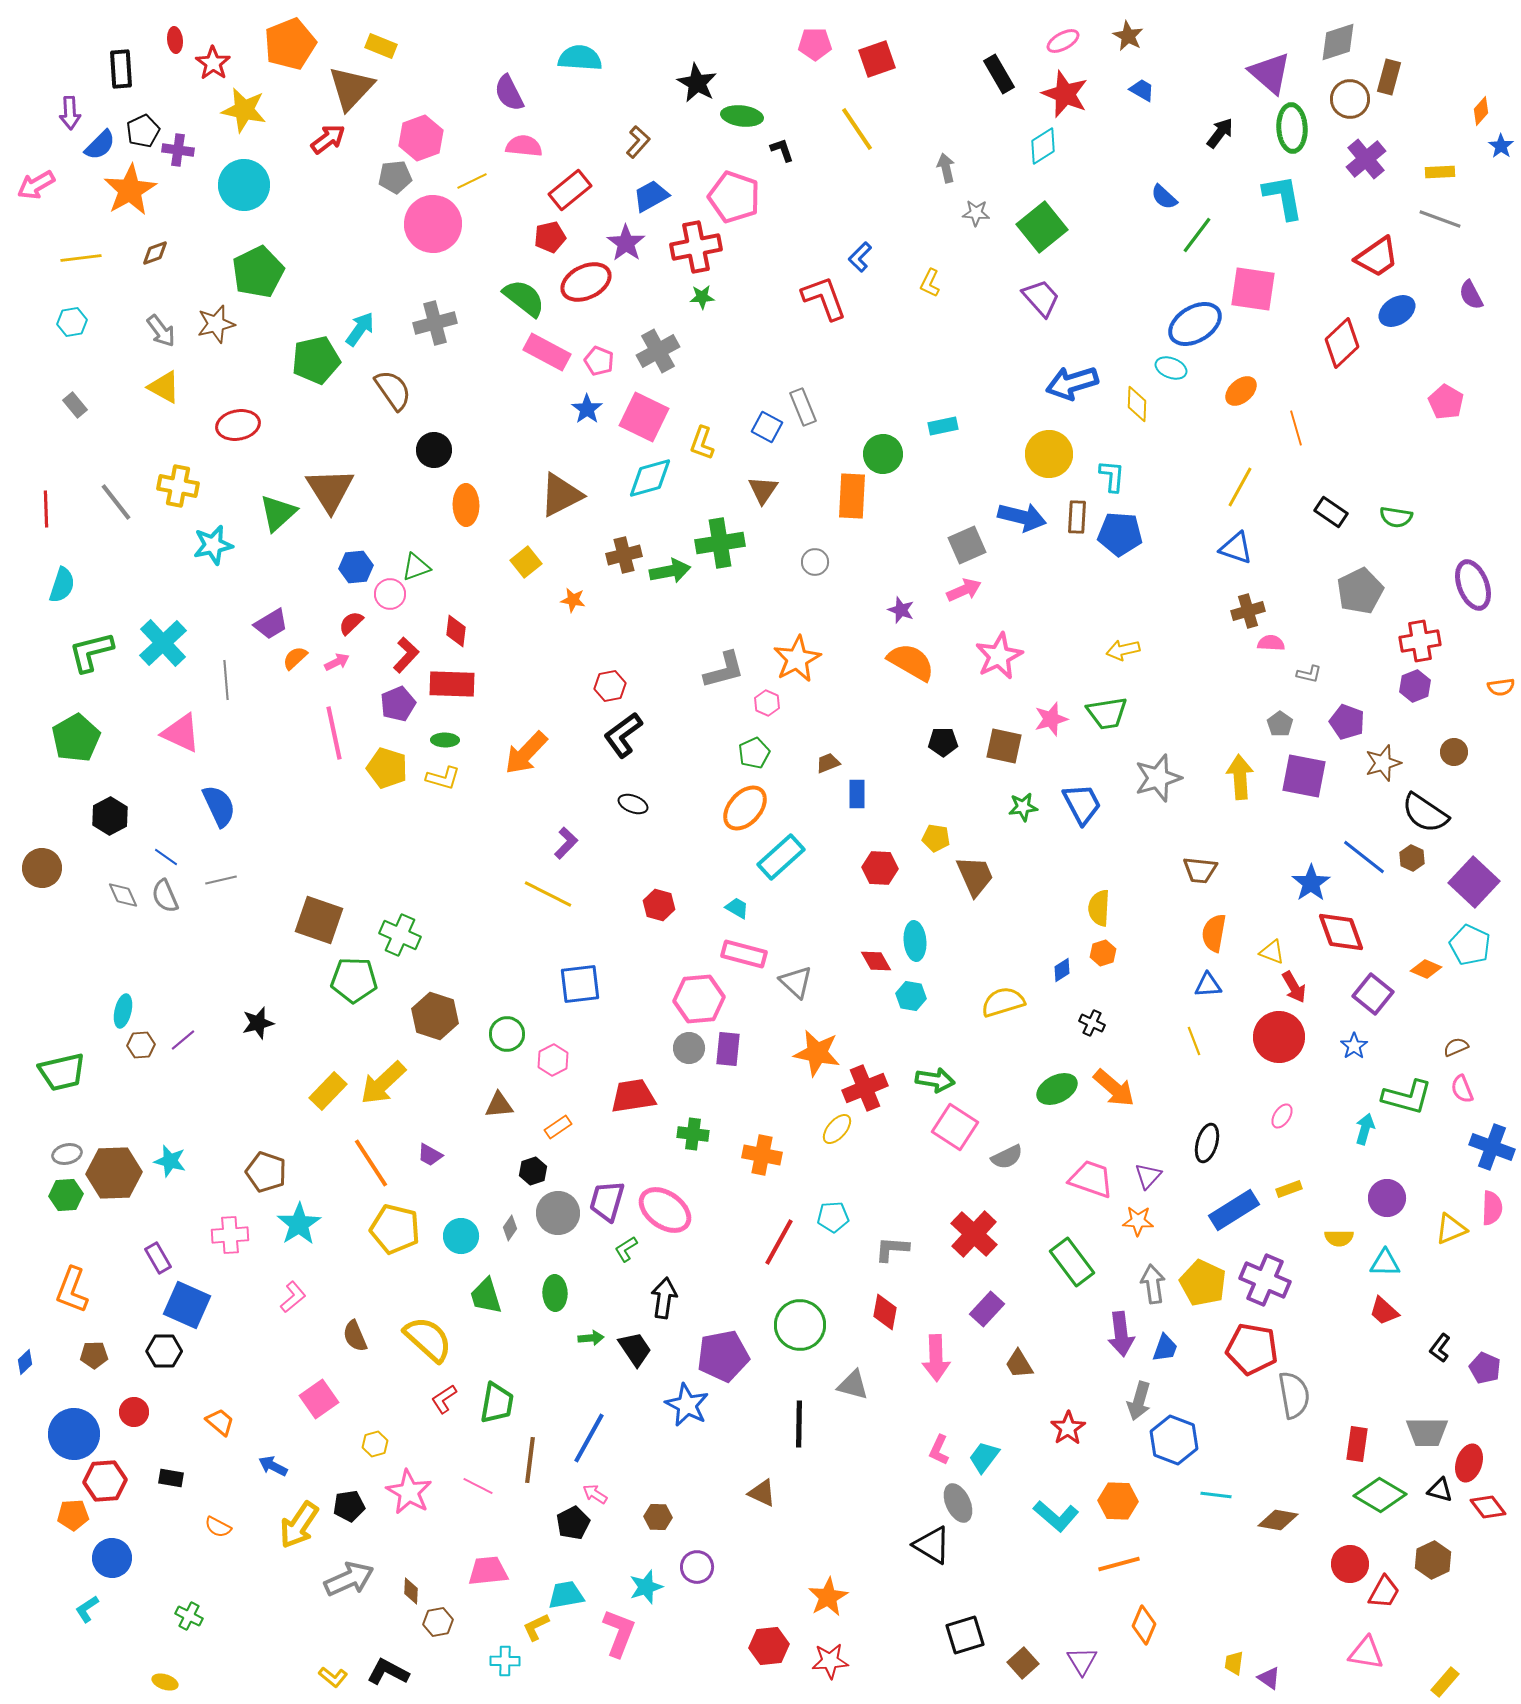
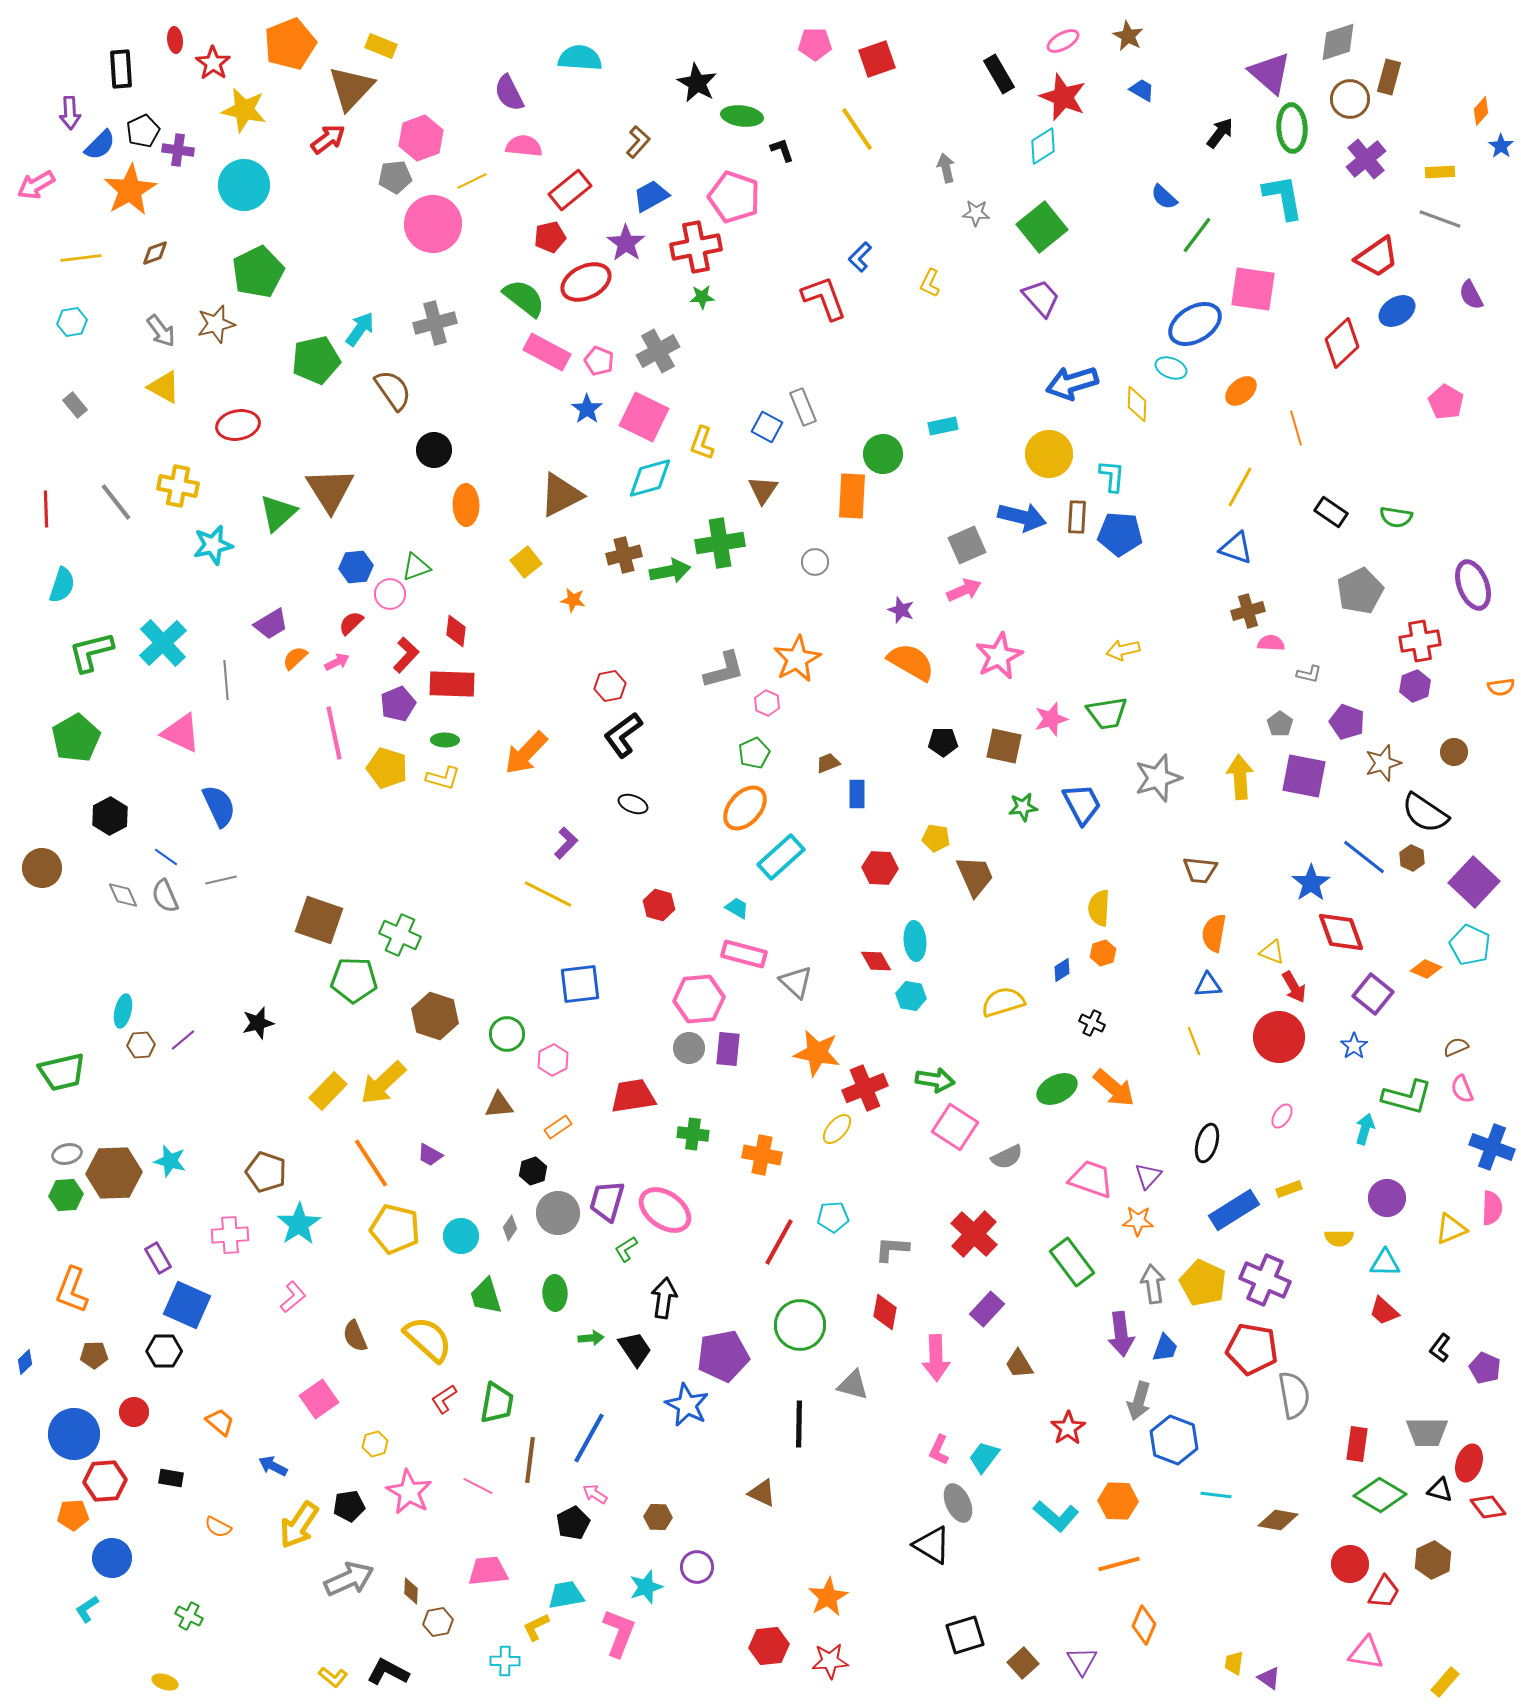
red star at (1065, 94): moved 2 px left, 3 px down
